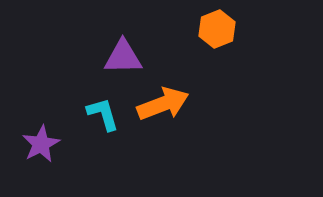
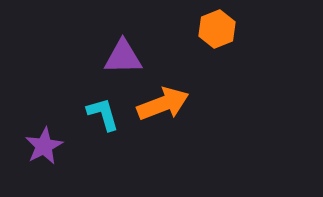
purple star: moved 3 px right, 2 px down
